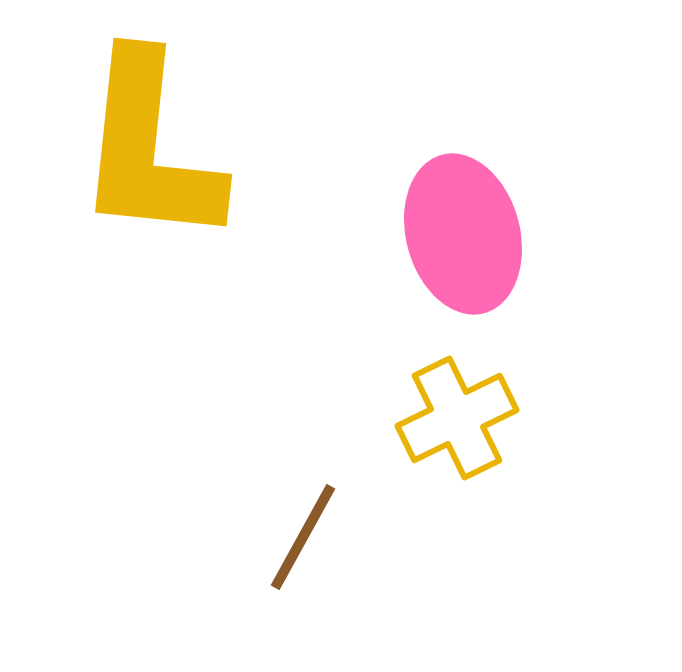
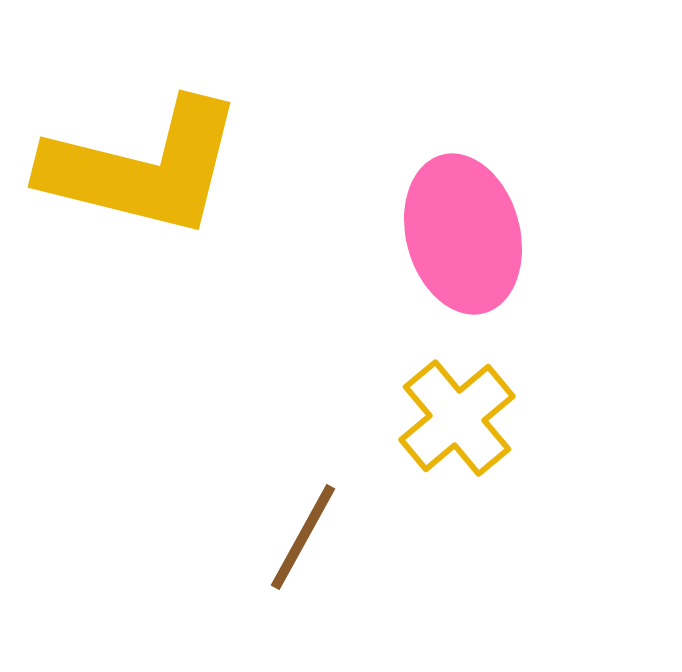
yellow L-shape: moved 6 px left, 19 px down; rotated 82 degrees counterclockwise
yellow cross: rotated 14 degrees counterclockwise
